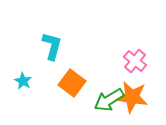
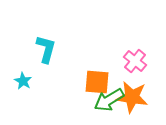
cyan L-shape: moved 6 px left, 3 px down
orange square: moved 25 px right, 1 px up; rotated 32 degrees counterclockwise
